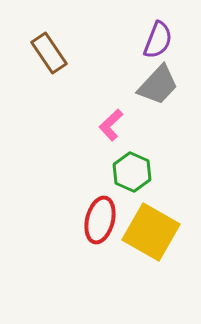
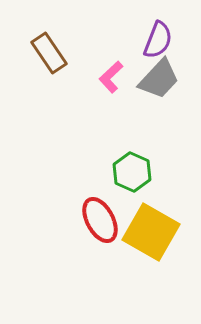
gray trapezoid: moved 1 px right, 6 px up
pink L-shape: moved 48 px up
red ellipse: rotated 42 degrees counterclockwise
